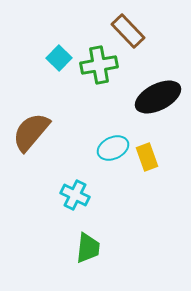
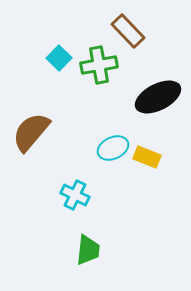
yellow rectangle: rotated 48 degrees counterclockwise
green trapezoid: moved 2 px down
